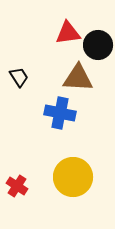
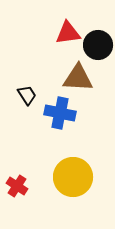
black trapezoid: moved 8 px right, 18 px down
